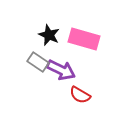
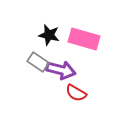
black star: rotated 10 degrees counterclockwise
purple arrow: rotated 12 degrees counterclockwise
red semicircle: moved 4 px left, 2 px up
